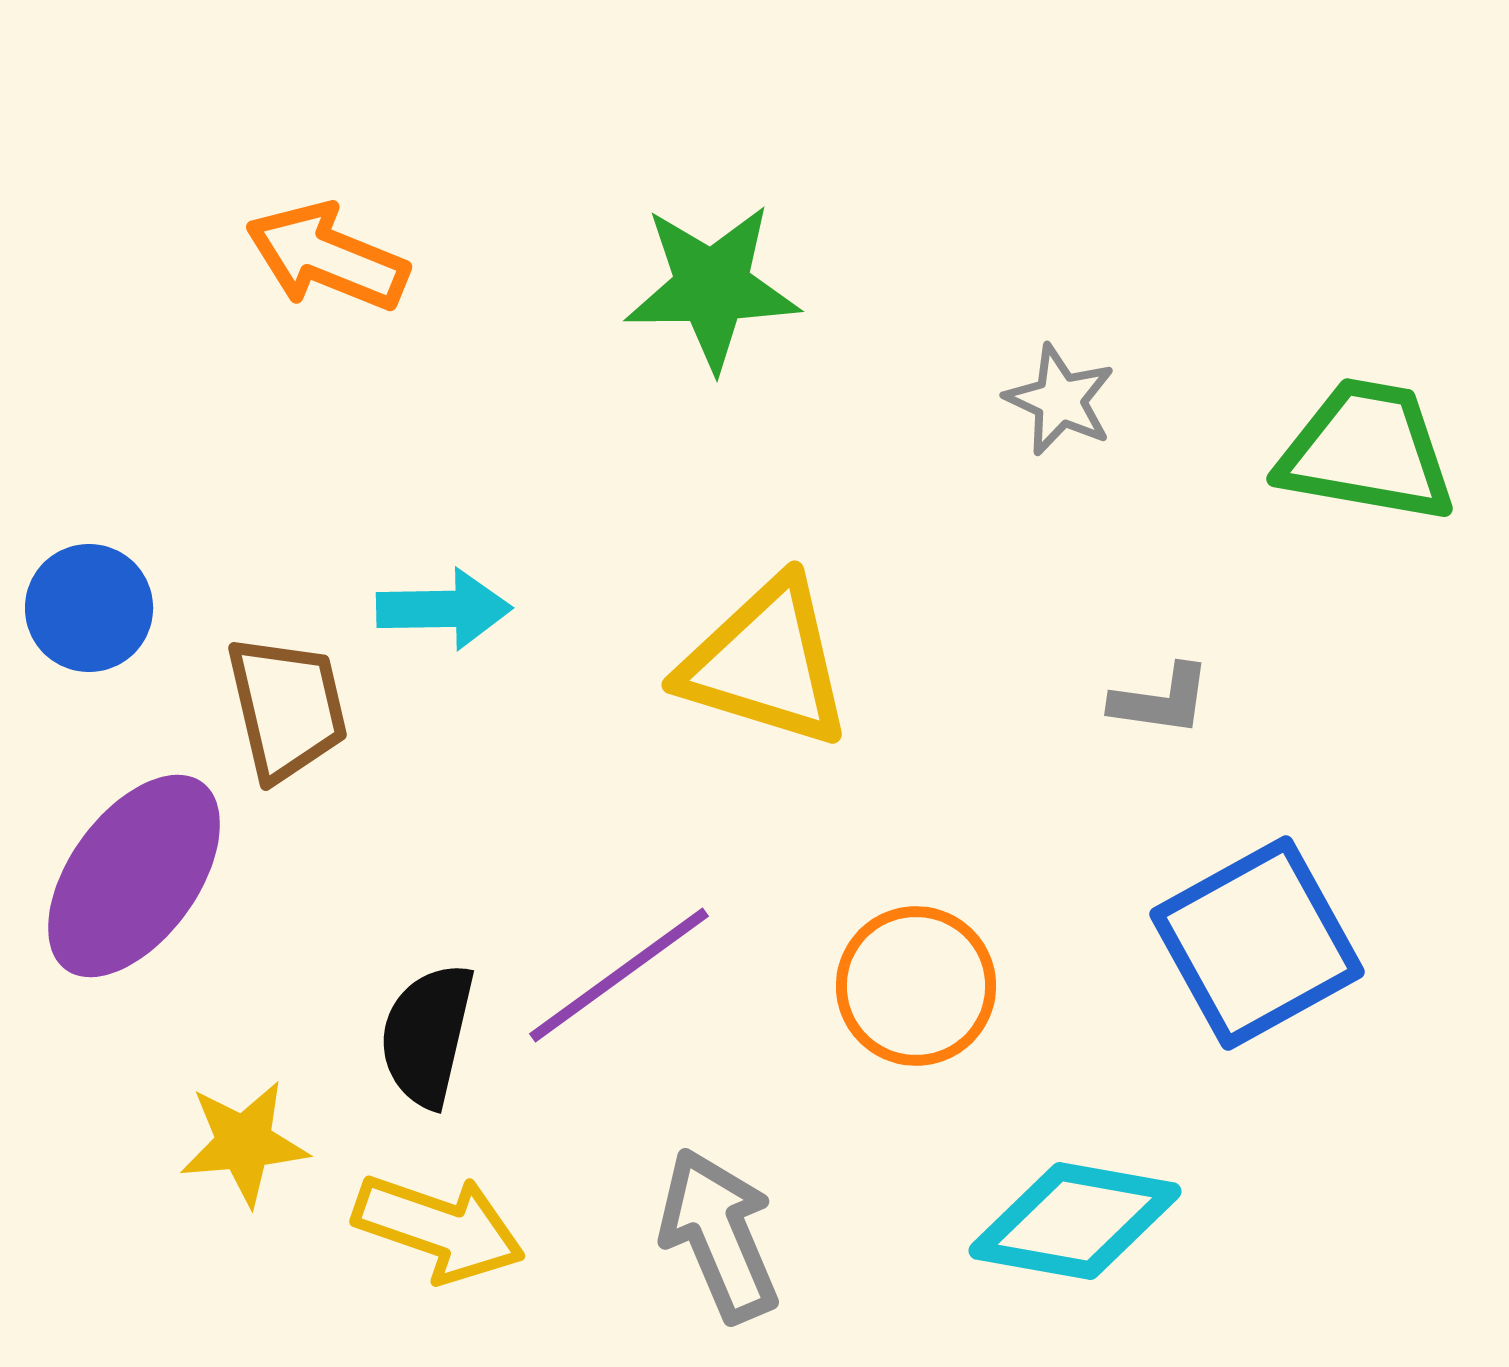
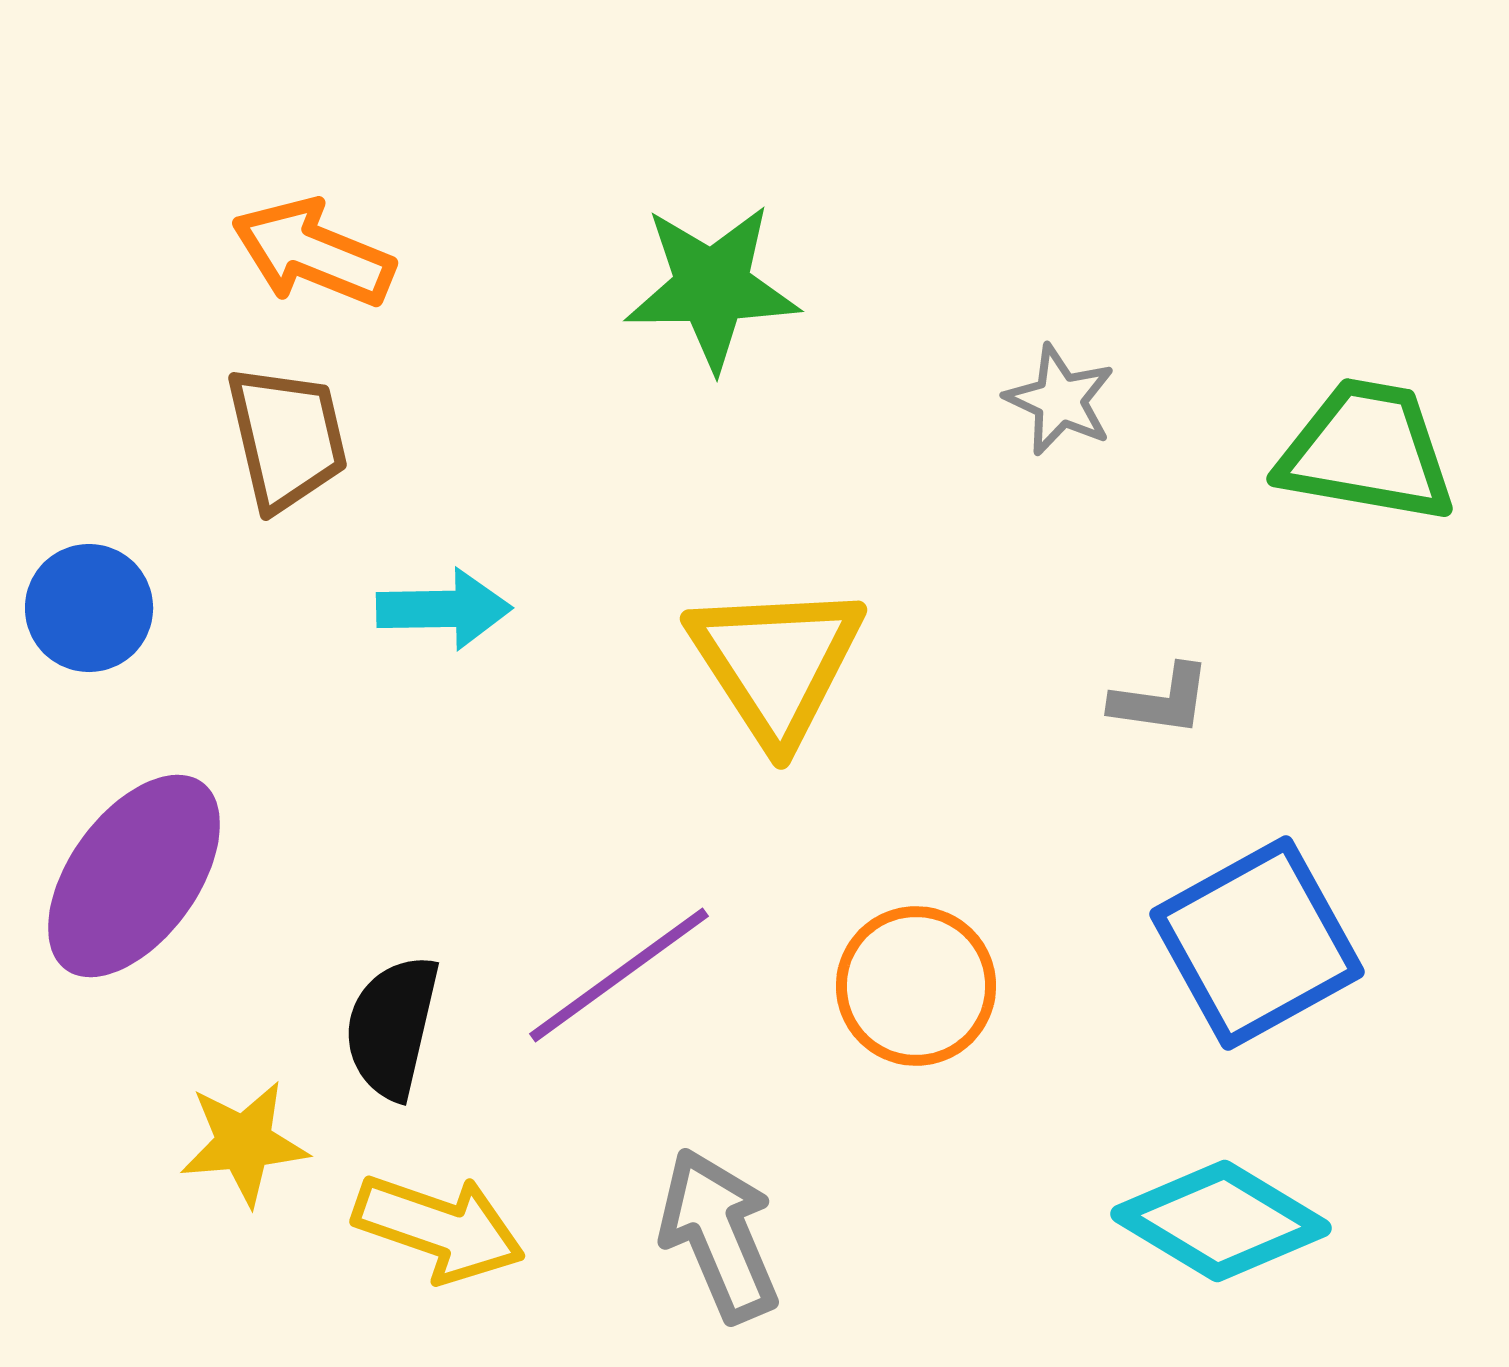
orange arrow: moved 14 px left, 4 px up
yellow triangle: moved 10 px right; rotated 40 degrees clockwise
brown trapezoid: moved 270 px up
black semicircle: moved 35 px left, 8 px up
cyan diamond: moved 146 px right; rotated 21 degrees clockwise
